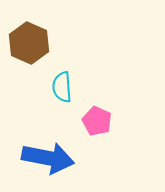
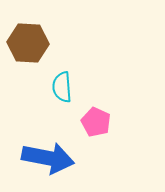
brown hexagon: moved 1 px left; rotated 21 degrees counterclockwise
pink pentagon: moved 1 px left, 1 px down
